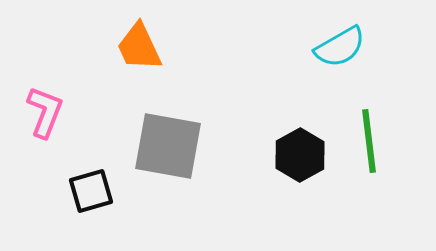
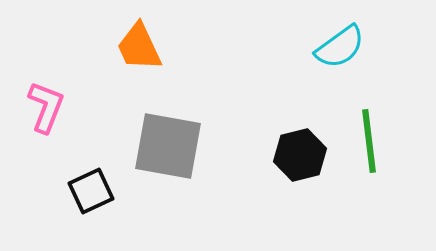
cyan semicircle: rotated 6 degrees counterclockwise
pink L-shape: moved 1 px right, 5 px up
black hexagon: rotated 15 degrees clockwise
black square: rotated 9 degrees counterclockwise
